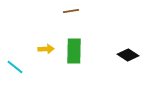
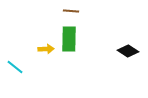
brown line: rotated 14 degrees clockwise
green rectangle: moved 5 px left, 12 px up
black diamond: moved 4 px up
